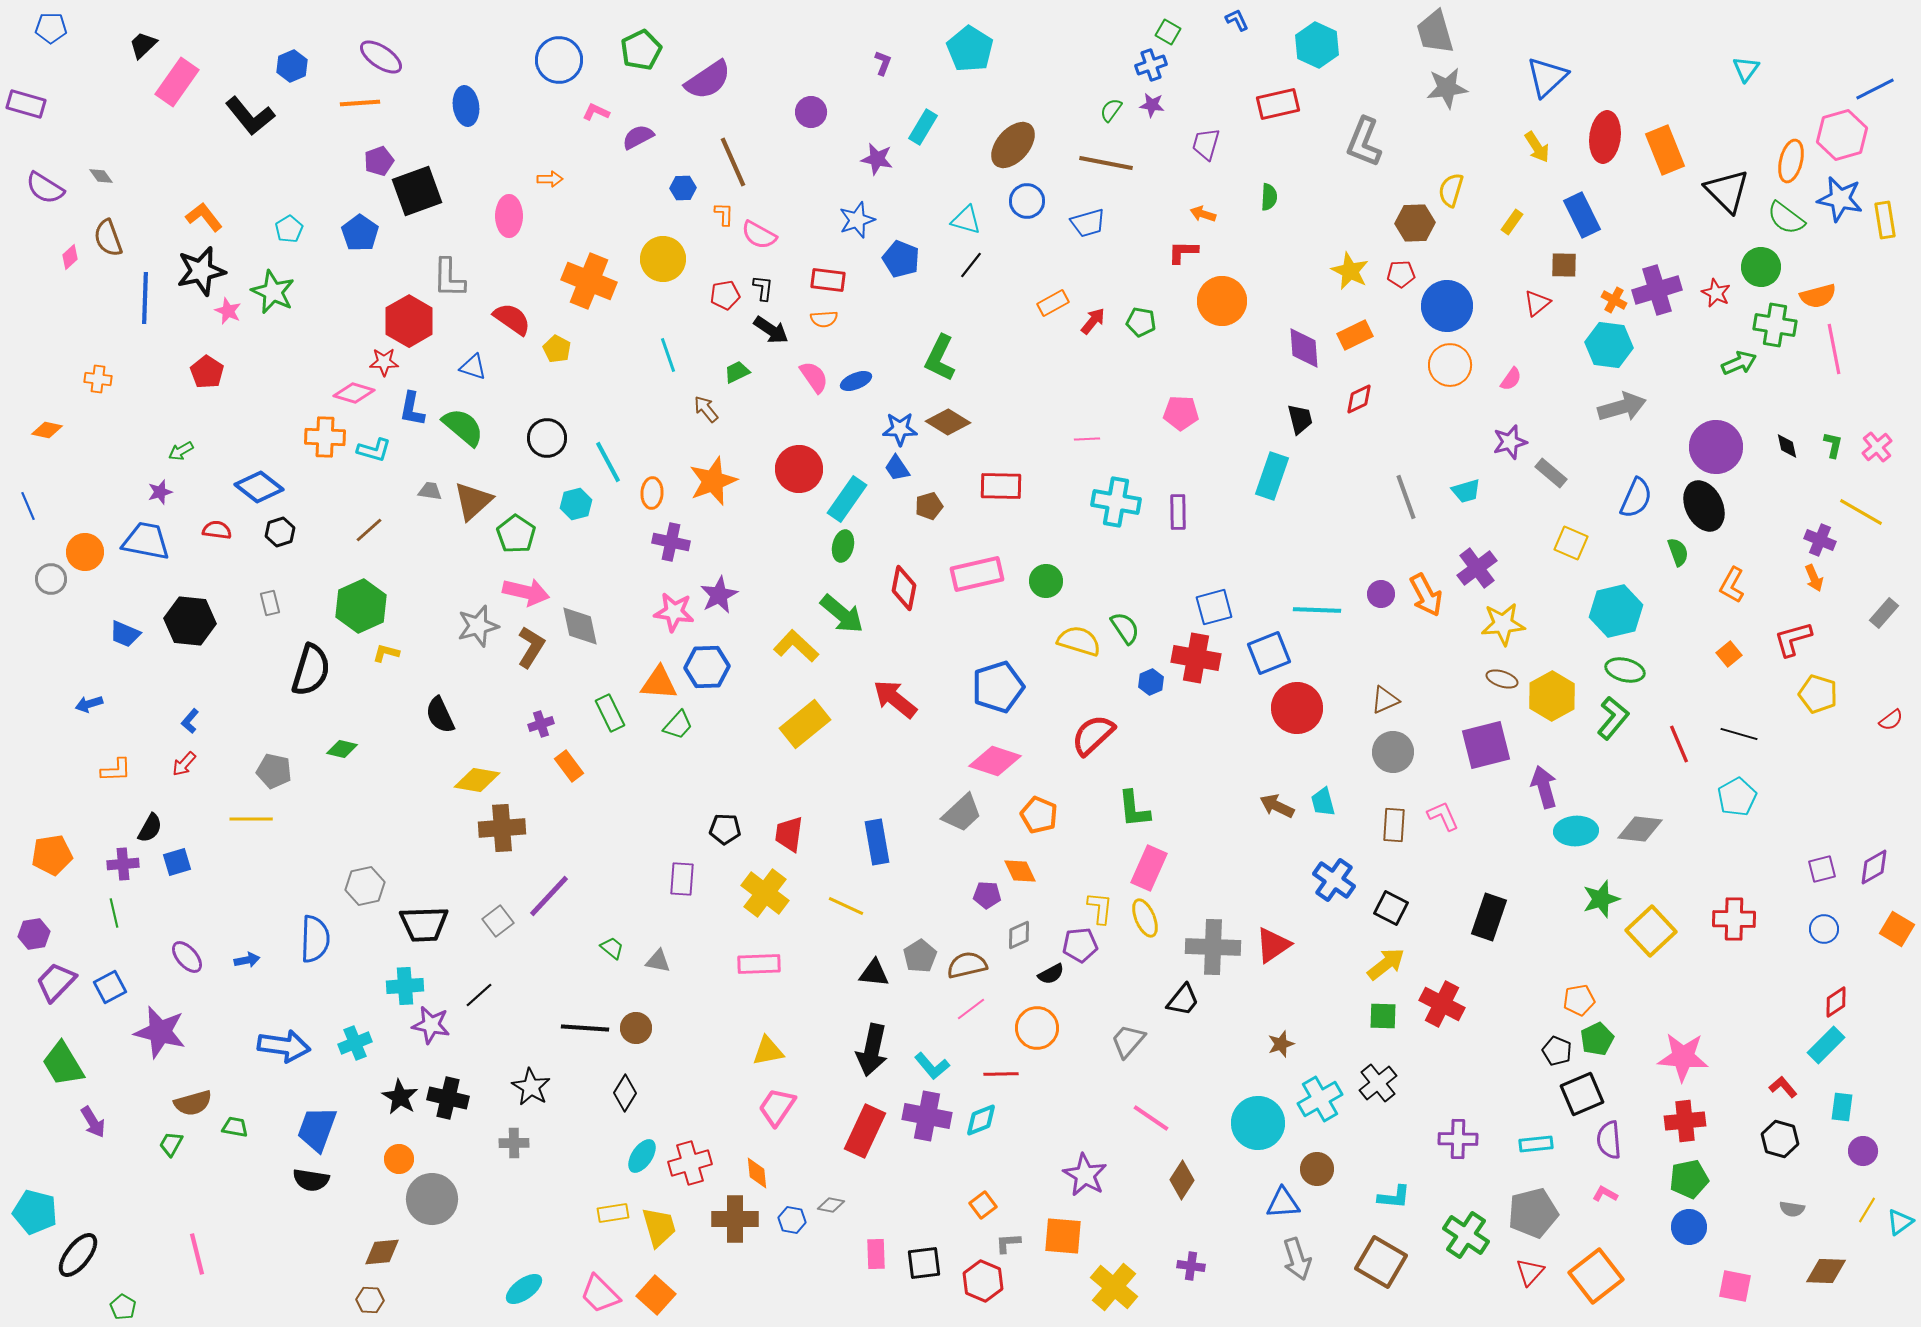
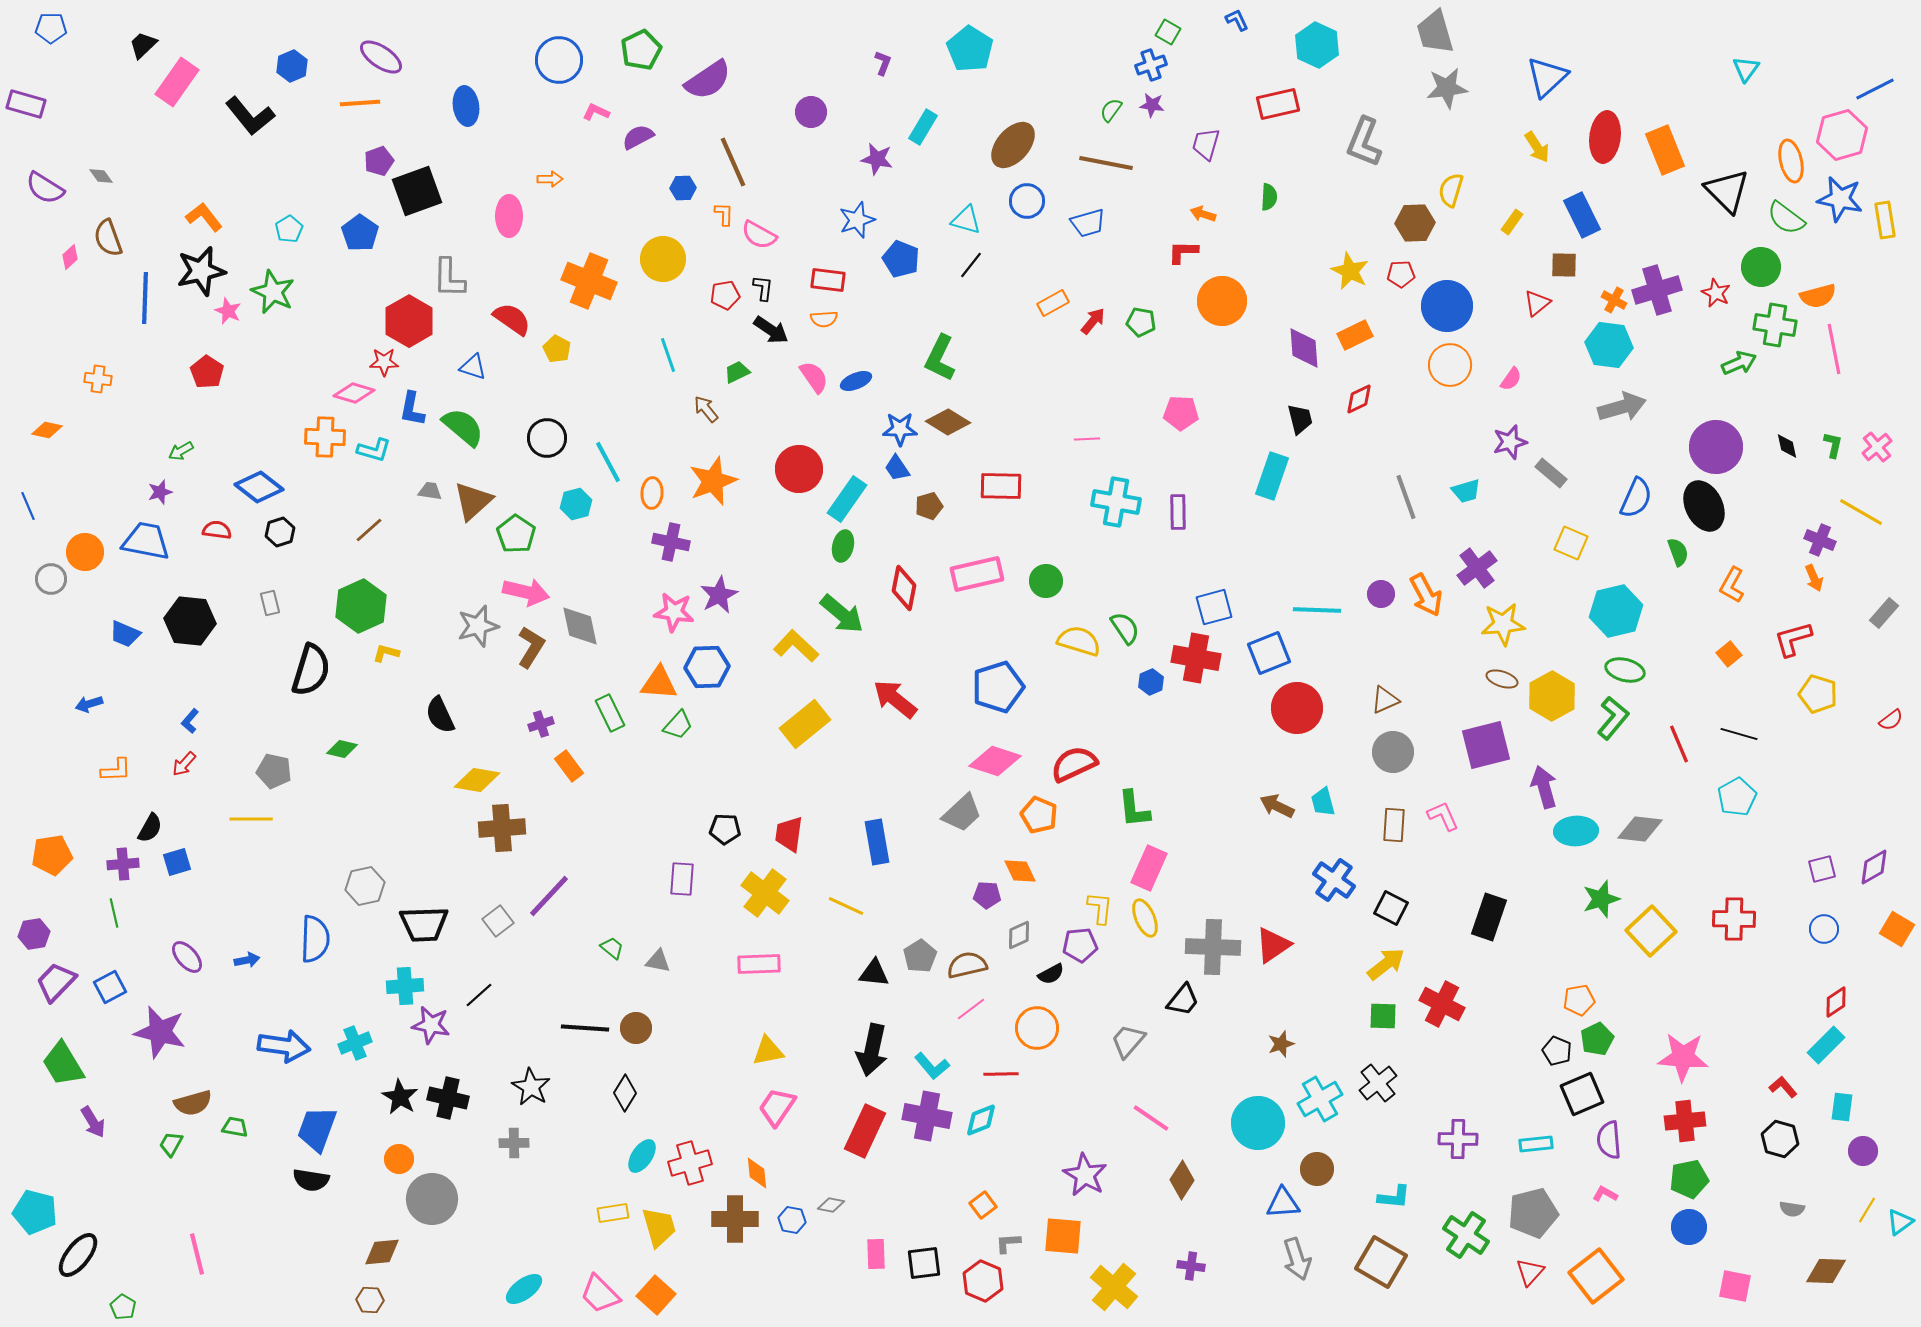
orange ellipse at (1791, 161): rotated 27 degrees counterclockwise
red semicircle at (1093, 735): moved 19 px left, 29 px down; rotated 18 degrees clockwise
